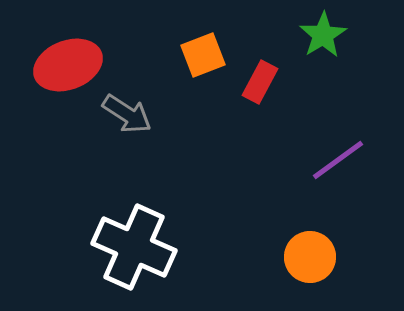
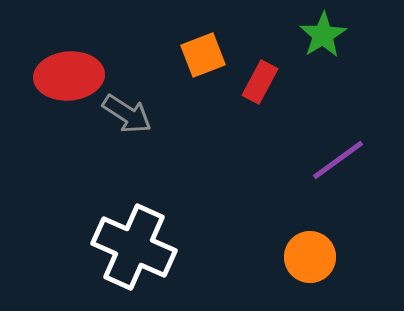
red ellipse: moved 1 px right, 11 px down; rotated 16 degrees clockwise
